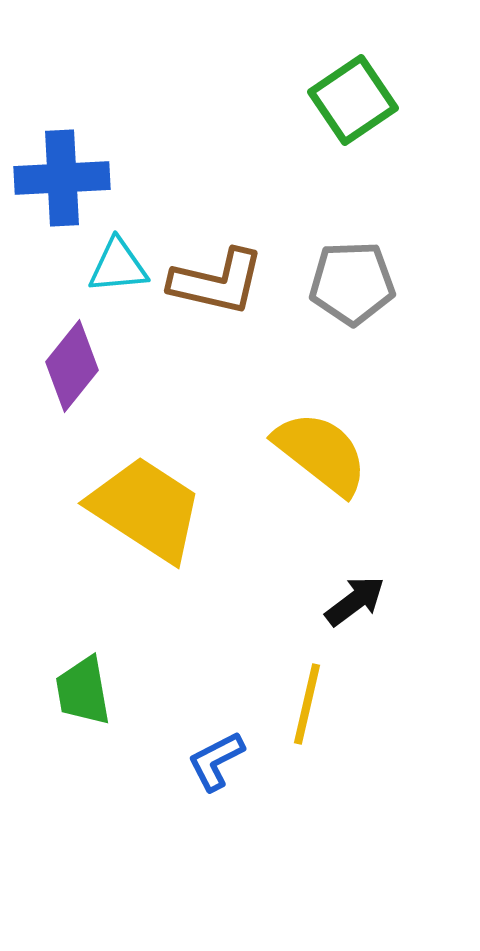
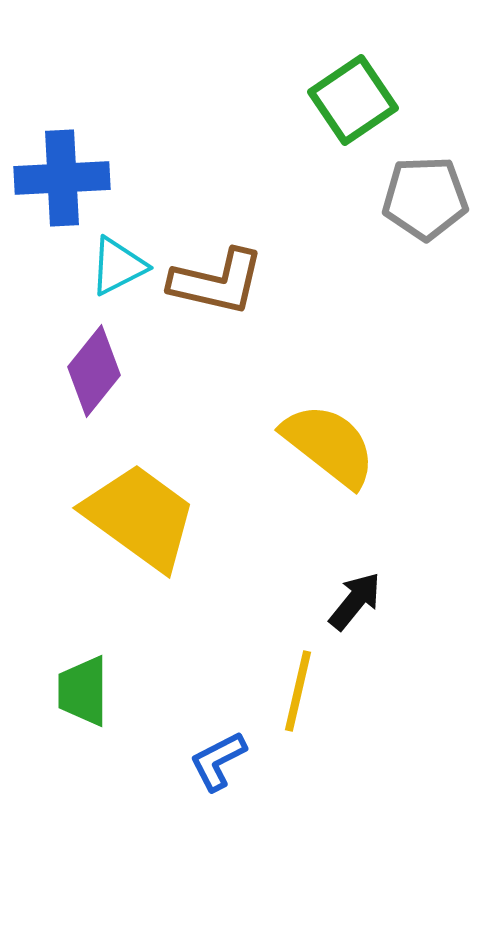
cyan triangle: rotated 22 degrees counterclockwise
gray pentagon: moved 73 px right, 85 px up
purple diamond: moved 22 px right, 5 px down
yellow semicircle: moved 8 px right, 8 px up
yellow trapezoid: moved 6 px left, 8 px down; rotated 3 degrees clockwise
black arrow: rotated 14 degrees counterclockwise
green trapezoid: rotated 10 degrees clockwise
yellow line: moved 9 px left, 13 px up
blue L-shape: moved 2 px right
